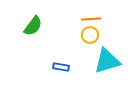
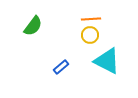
cyan triangle: rotated 44 degrees clockwise
blue rectangle: rotated 49 degrees counterclockwise
